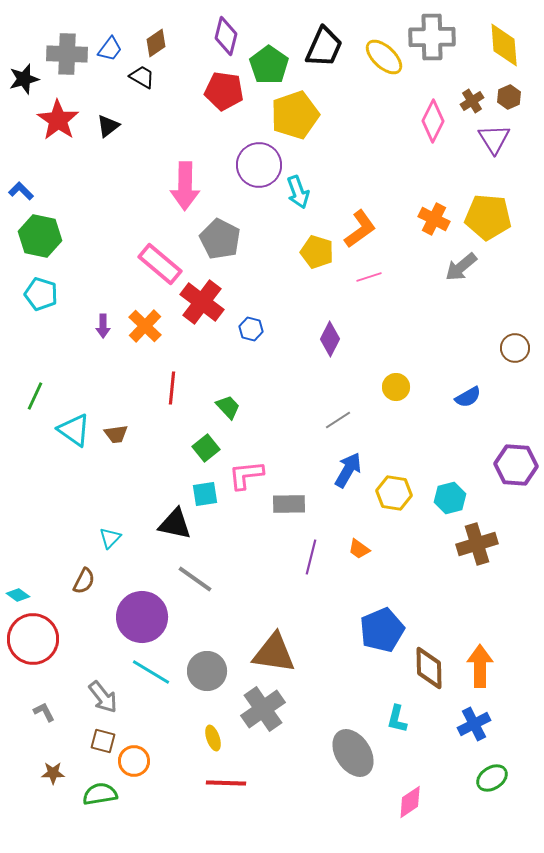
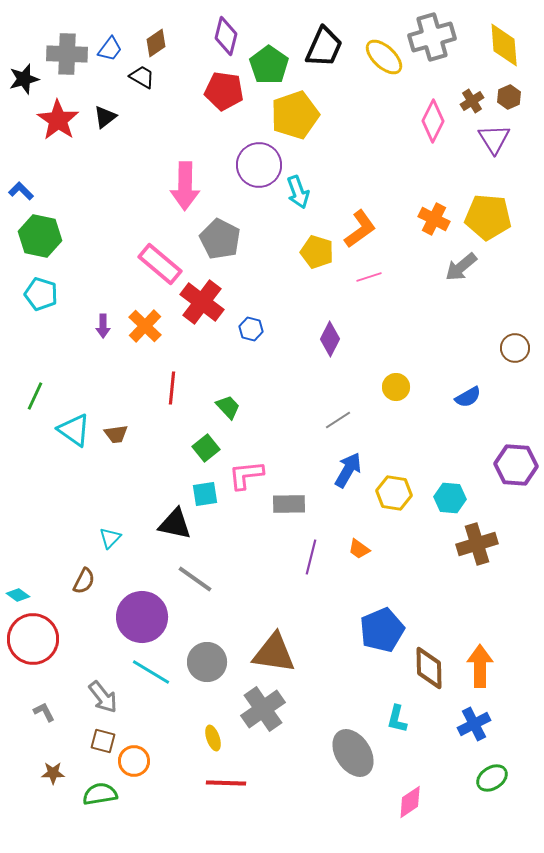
gray cross at (432, 37): rotated 15 degrees counterclockwise
black triangle at (108, 126): moved 3 px left, 9 px up
cyan hexagon at (450, 498): rotated 20 degrees clockwise
gray circle at (207, 671): moved 9 px up
